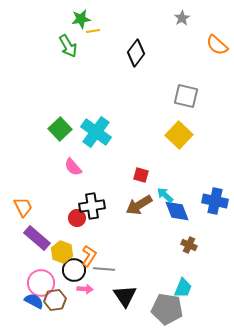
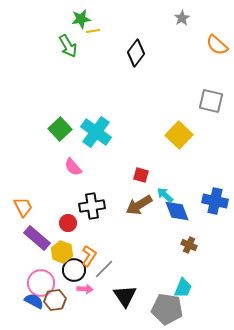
gray square: moved 25 px right, 5 px down
red circle: moved 9 px left, 5 px down
gray line: rotated 50 degrees counterclockwise
